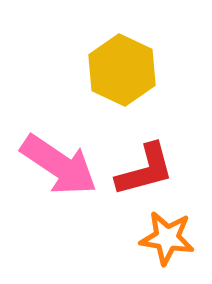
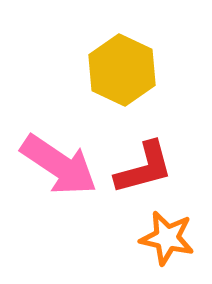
red L-shape: moved 1 px left, 2 px up
orange star: rotated 4 degrees clockwise
